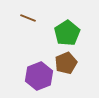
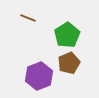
green pentagon: moved 2 px down
brown pentagon: moved 3 px right
